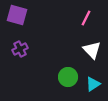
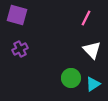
green circle: moved 3 px right, 1 px down
